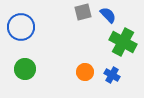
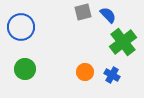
green cross: rotated 24 degrees clockwise
